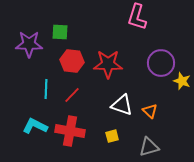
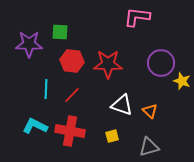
pink L-shape: rotated 80 degrees clockwise
